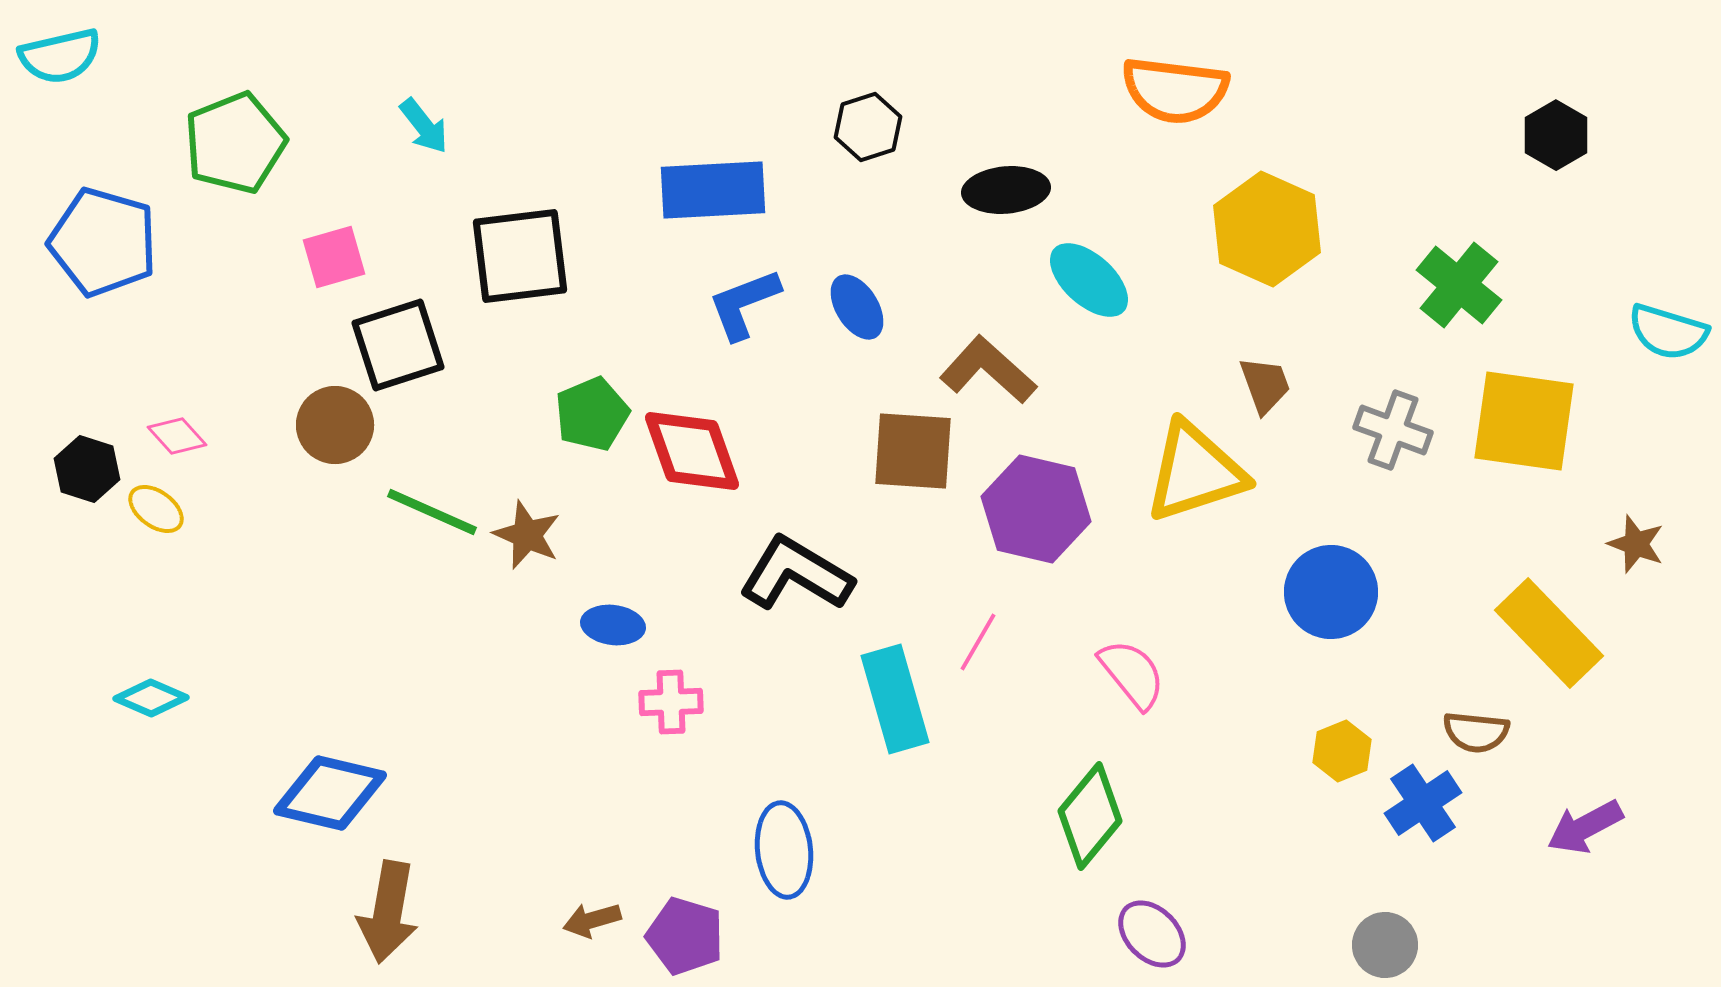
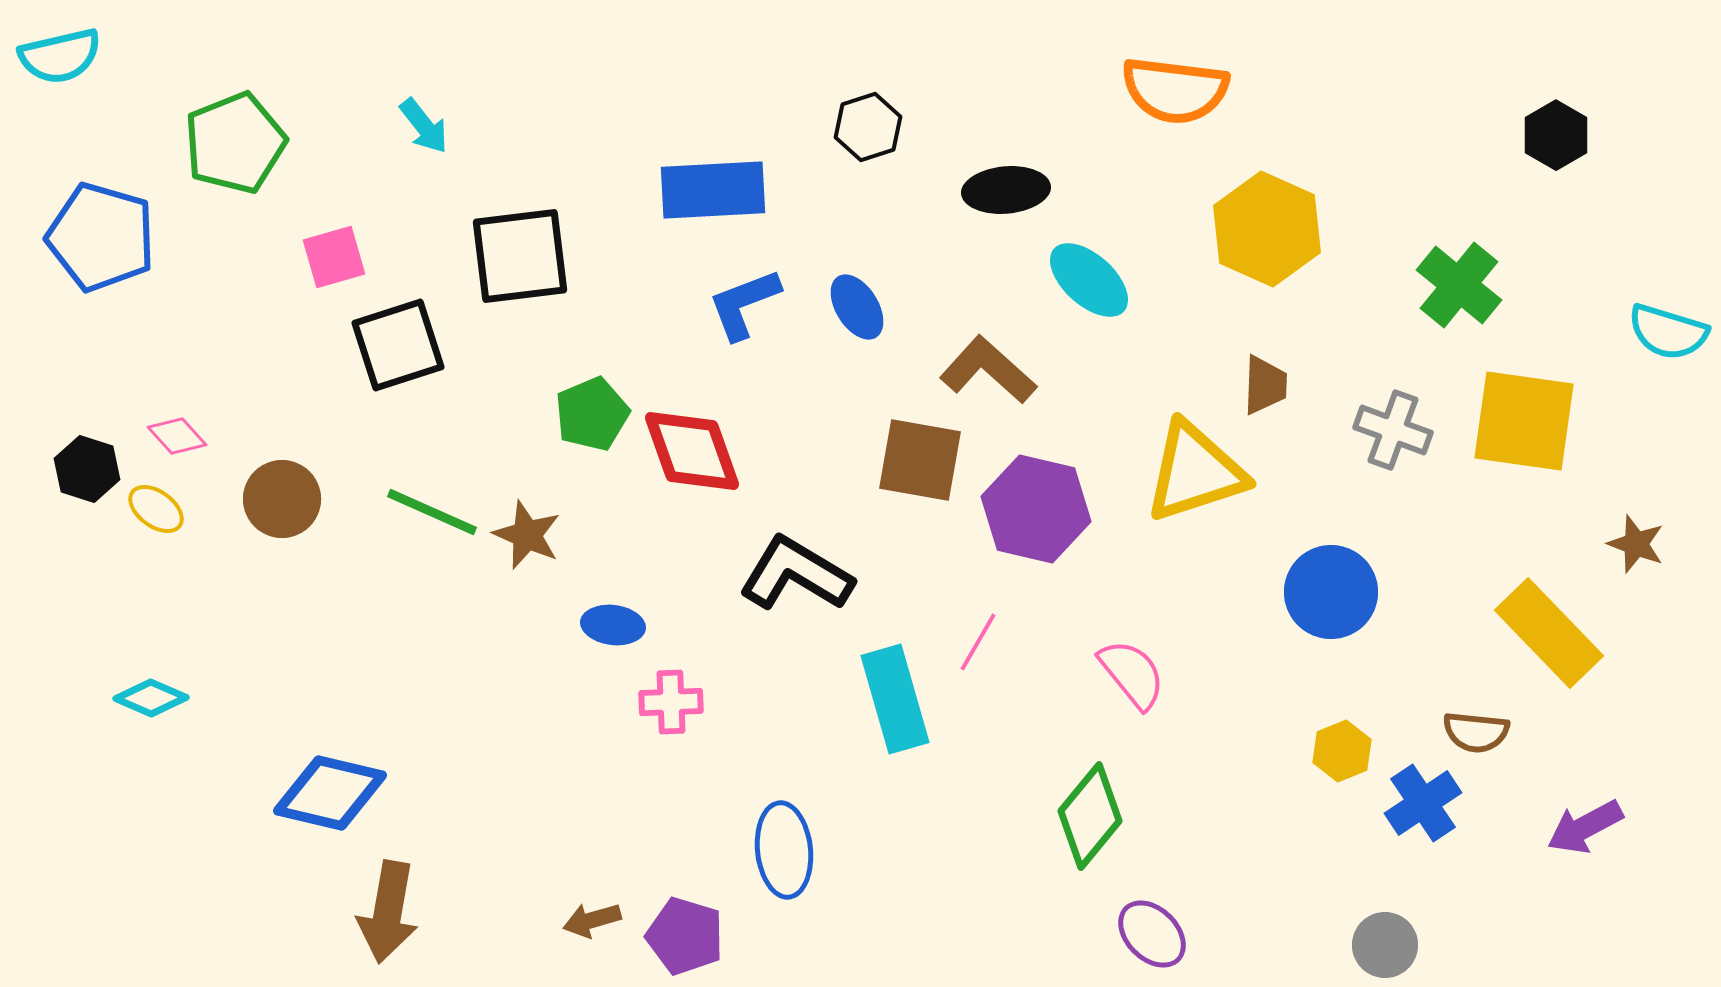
blue pentagon at (103, 242): moved 2 px left, 5 px up
brown trapezoid at (1265, 385): rotated 22 degrees clockwise
brown circle at (335, 425): moved 53 px left, 74 px down
brown square at (913, 451): moved 7 px right, 9 px down; rotated 6 degrees clockwise
